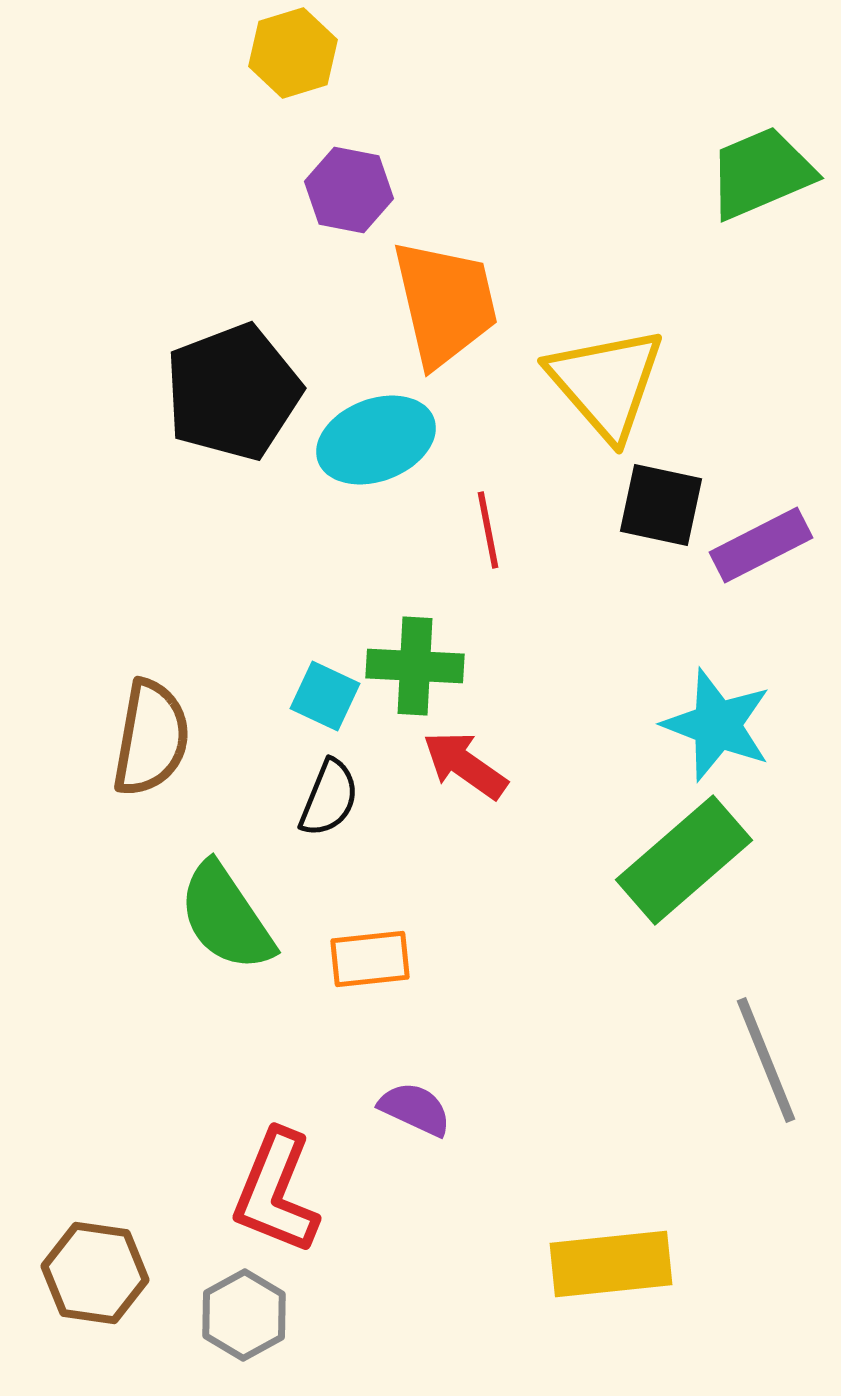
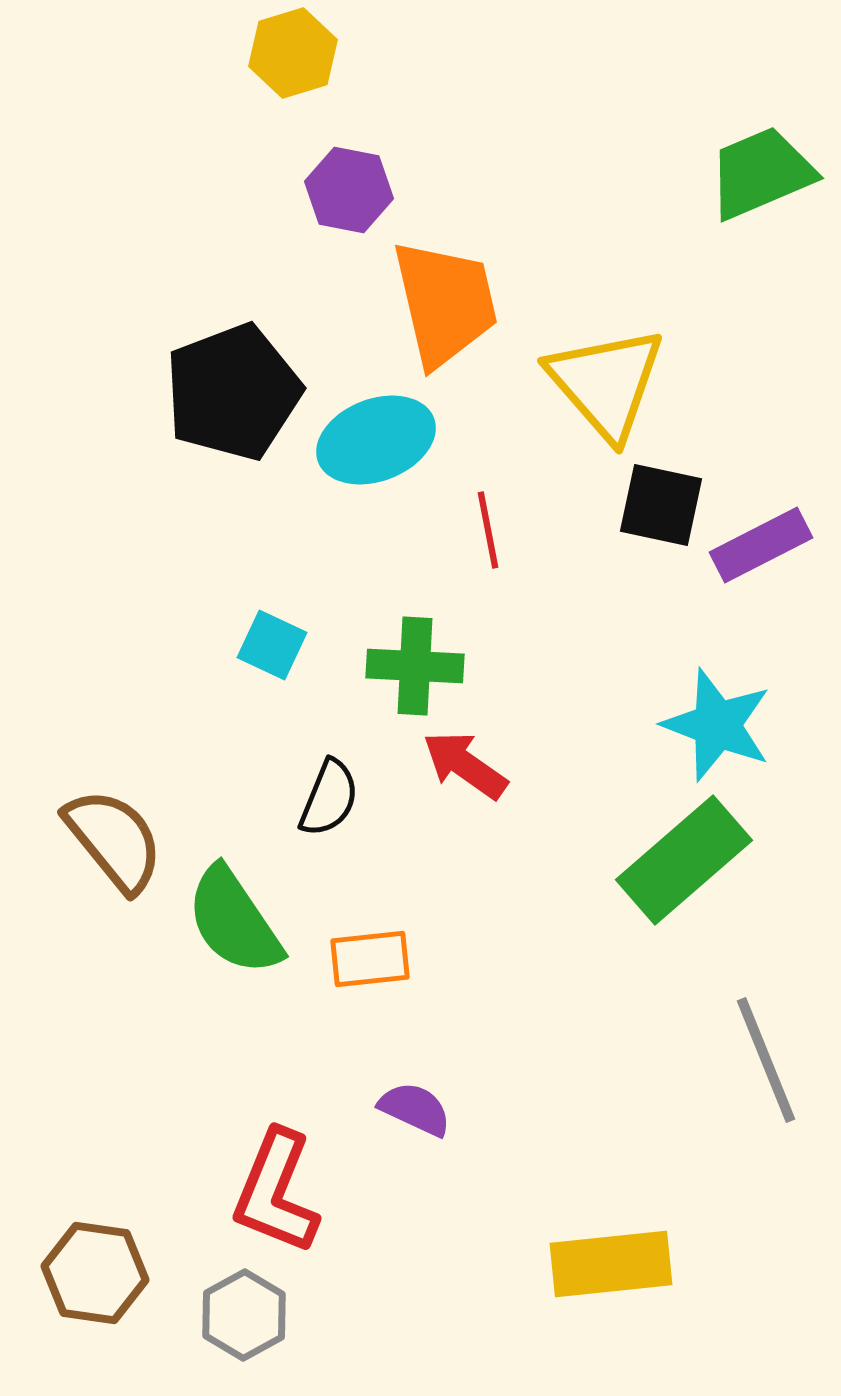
cyan square: moved 53 px left, 51 px up
brown semicircle: moved 37 px left, 102 px down; rotated 49 degrees counterclockwise
green semicircle: moved 8 px right, 4 px down
